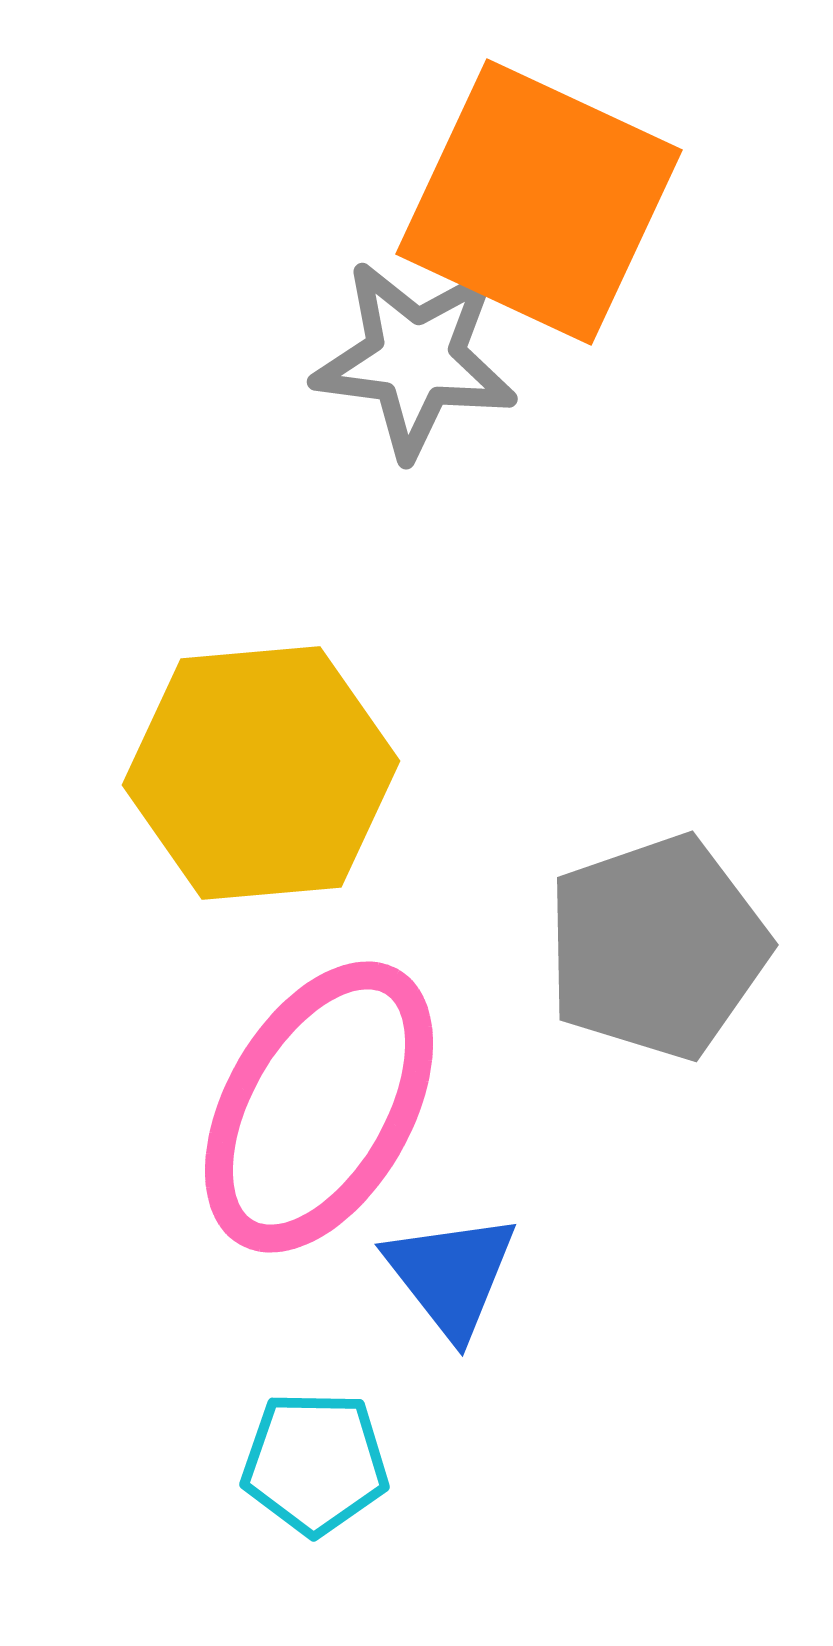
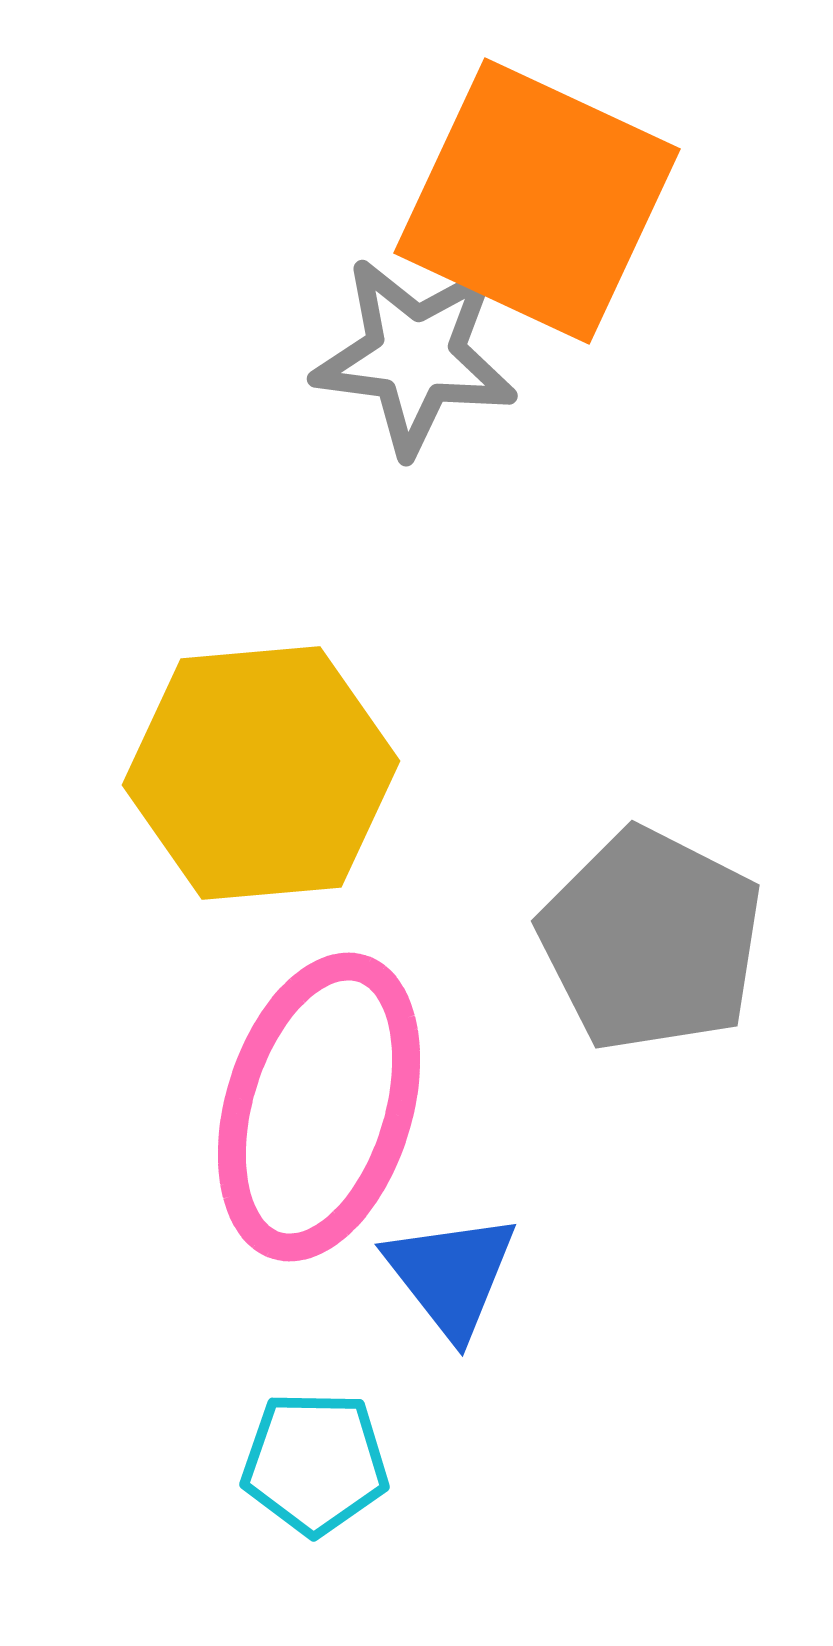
orange square: moved 2 px left, 1 px up
gray star: moved 3 px up
gray pentagon: moved 6 px left, 7 px up; rotated 26 degrees counterclockwise
pink ellipse: rotated 13 degrees counterclockwise
